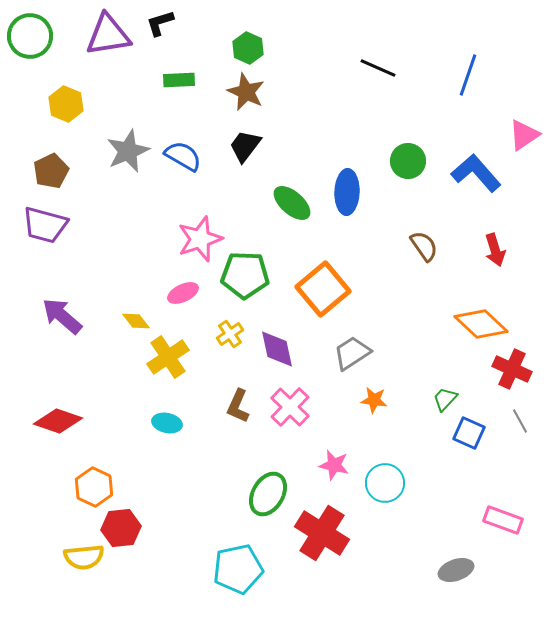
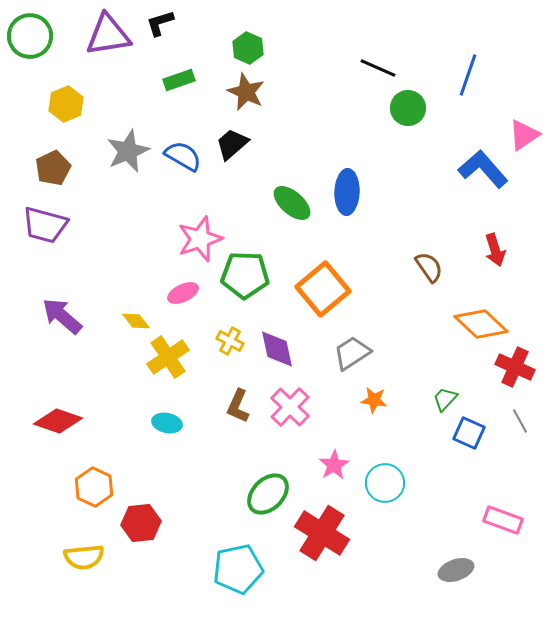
green rectangle at (179, 80): rotated 16 degrees counterclockwise
yellow hexagon at (66, 104): rotated 16 degrees clockwise
black trapezoid at (245, 146): moved 13 px left, 2 px up; rotated 12 degrees clockwise
green circle at (408, 161): moved 53 px up
brown pentagon at (51, 171): moved 2 px right, 3 px up
blue L-shape at (476, 173): moved 7 px right, 4 px up
brown semicircle at (424, 246): moved 5 px right, 21 px down
yellow cross at (230, 334): moved 7 px down; rotated 28 degrees counterclockwise
red cross at (512, 369): moved 3 px right, 2 px up
pink star at (334, 465): rotated 28 degrees clockwise
green ellipse at (268, 494): rotated 15 degrees clockwise
red hexagon at (121, 528): moved 20 px right, 5 px up
